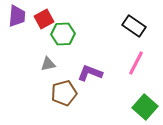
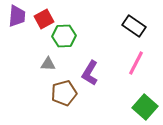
green hexagon: moved 1 px right, 2 px down
gray triangle: rotated 14 degrees clockwise
purple L-shape: rotated 80 degrees counterclockwise
